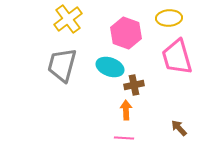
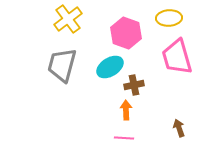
cyan ellipse: rotated 52 degrees counterclockwise
brown arrow: rotated 24 degrees clockwise
